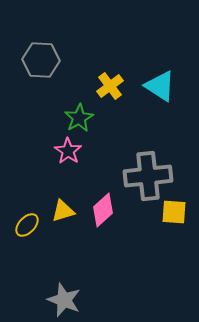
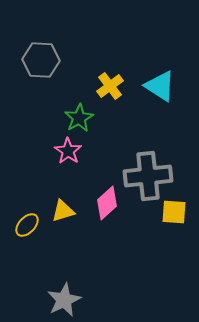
pink diamond: moved 4 px right, 7 px up
gray star: rotated 24 degrees clockwise
